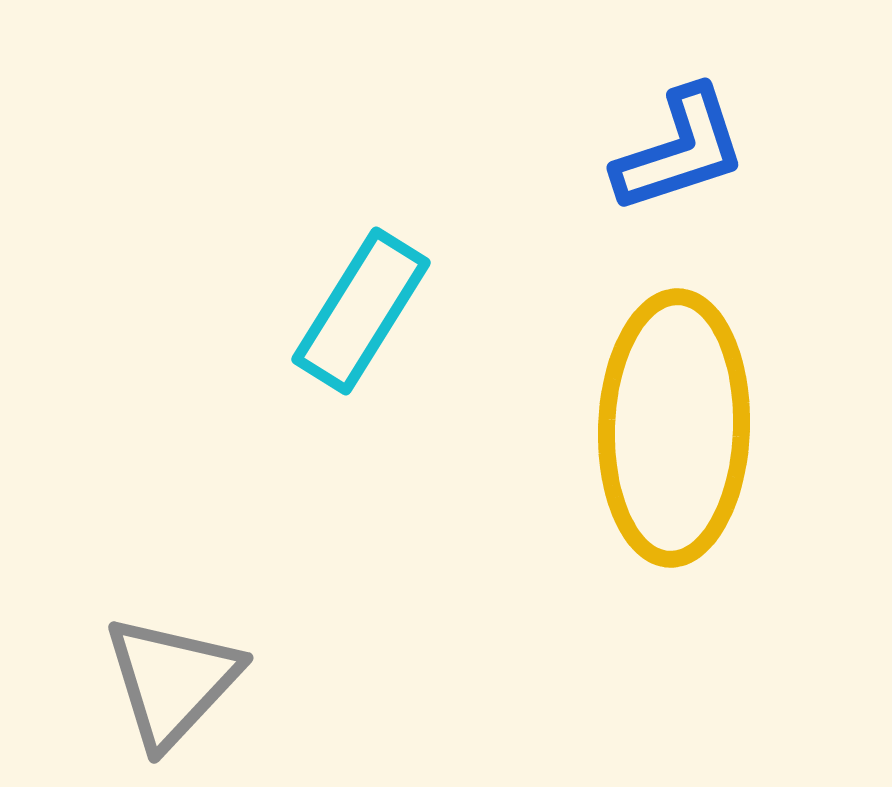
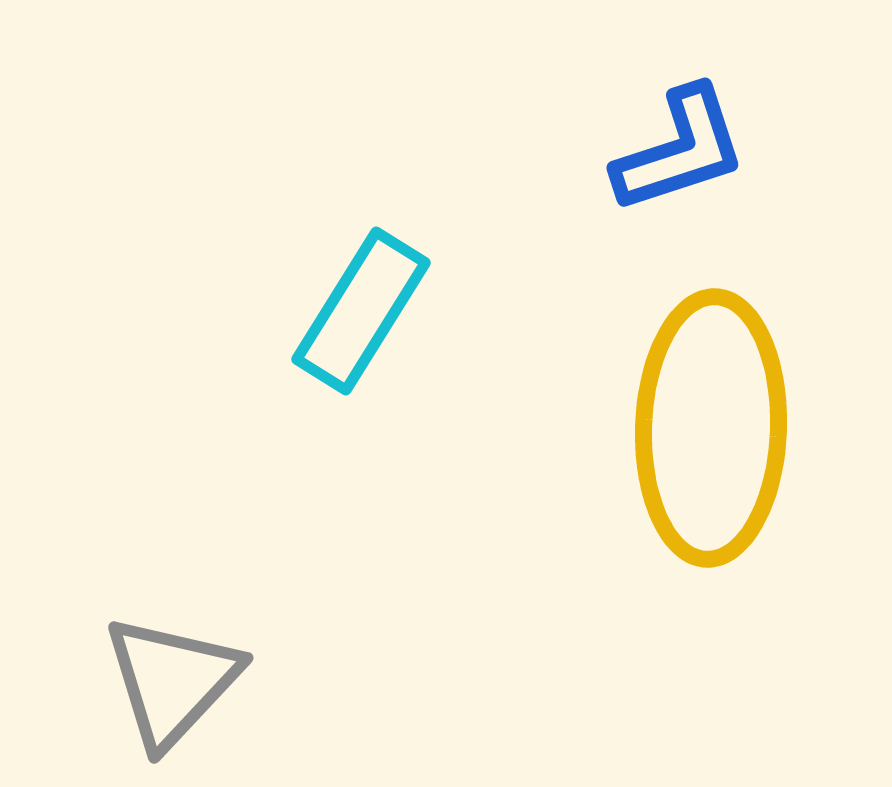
yellow ellipse: moved 37 px right
